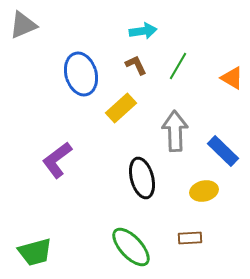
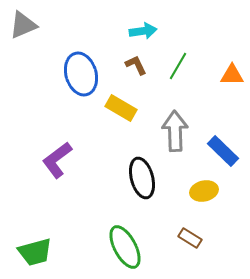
orange triangle: moved 3 px up; rotated 30 degrees counterclockwise
yellow rectangle: rotated 72 degrees clockwise
brown rectangle: rotated 35 degrees clockwise
green ellipse: moved 6 px left; rotated 15 degrees clockwise
